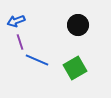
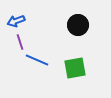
green square: rotated 20 degrees clockwise
